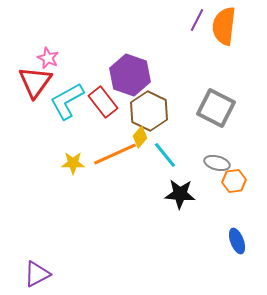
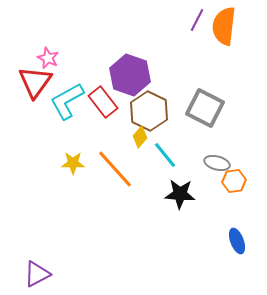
gray square: moved 11 px left
orange line: moved 15 px down; rotated 72 degrees clockwise
